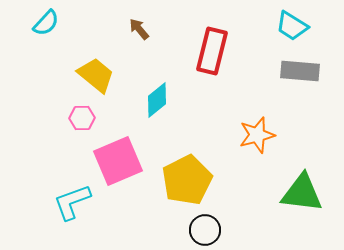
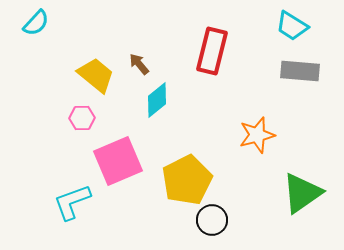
cyan semicircle: moved 10 px left
brown arrow: moved 35 px down
green triangle: rotated 42 degrees counterclockwise
black circle: moved 7 px right, 10 px up
